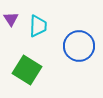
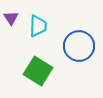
purple triangle: moved 1 px up
green square: moved 11 px right, 1 px down
